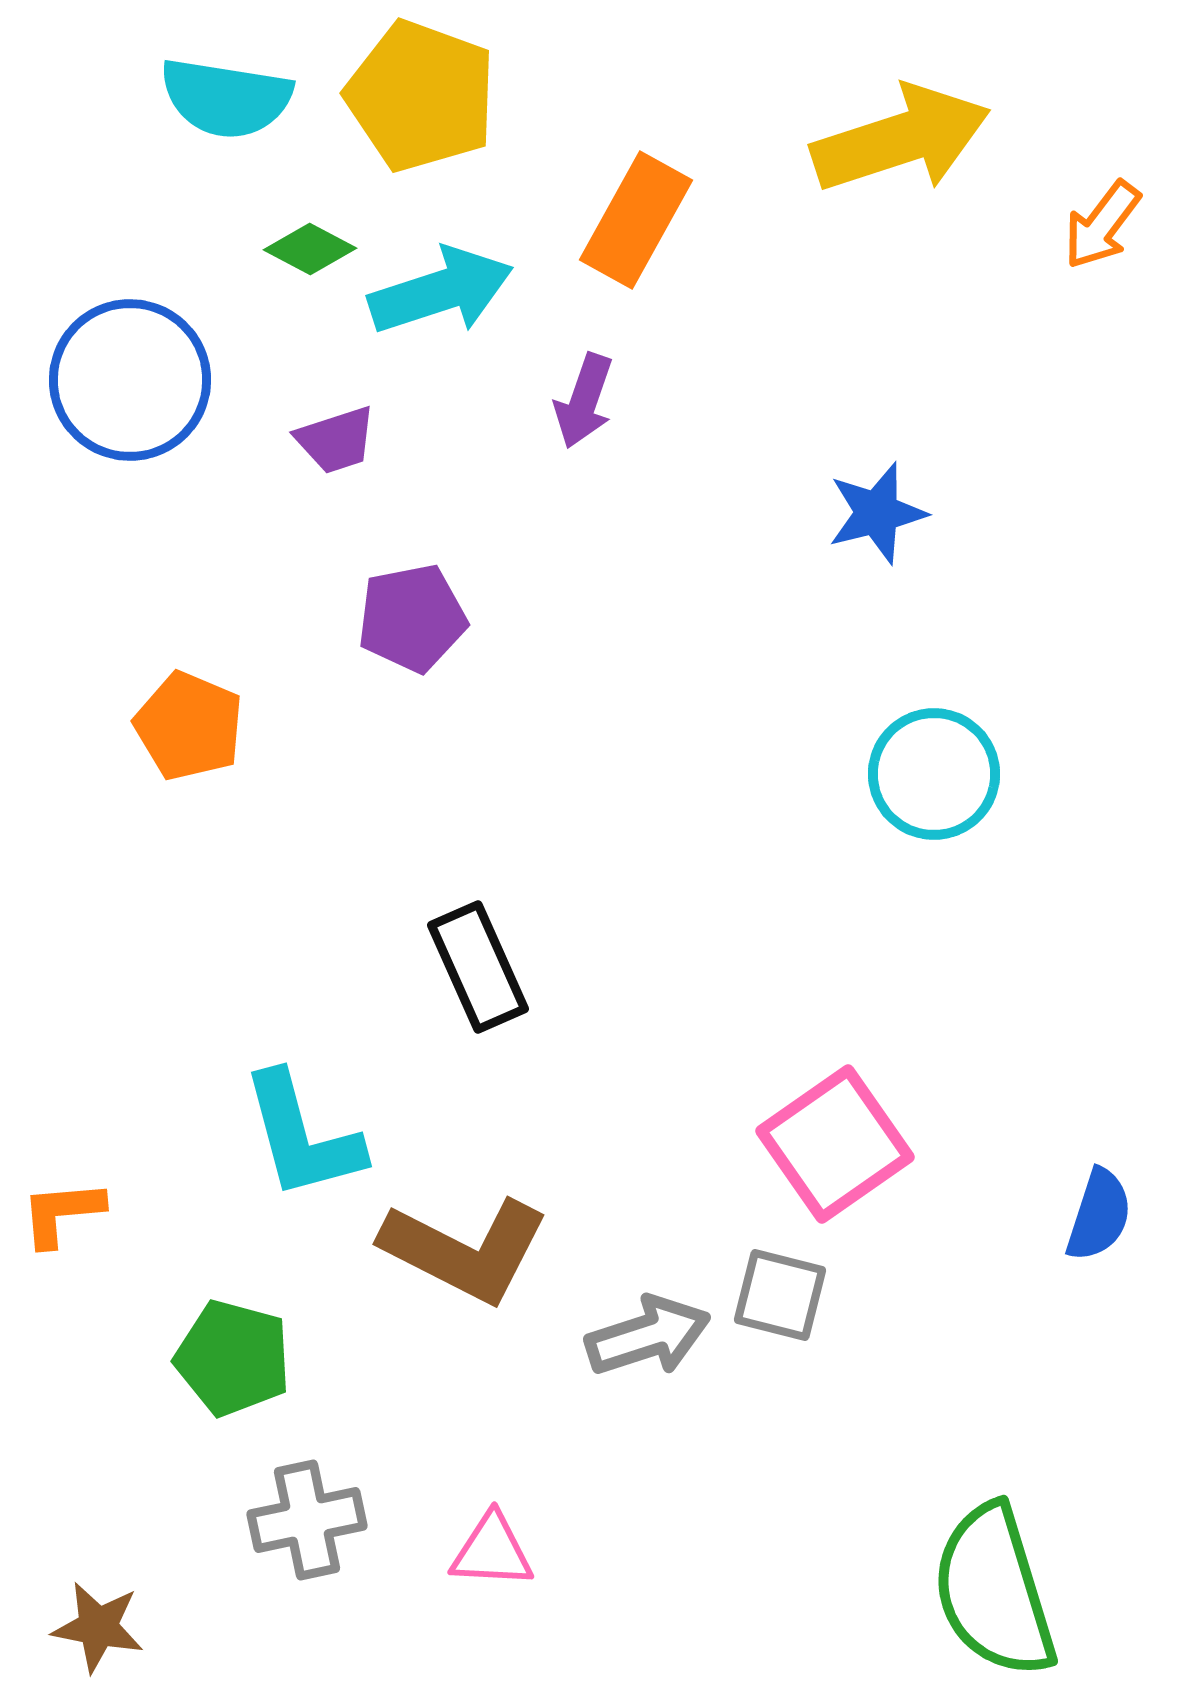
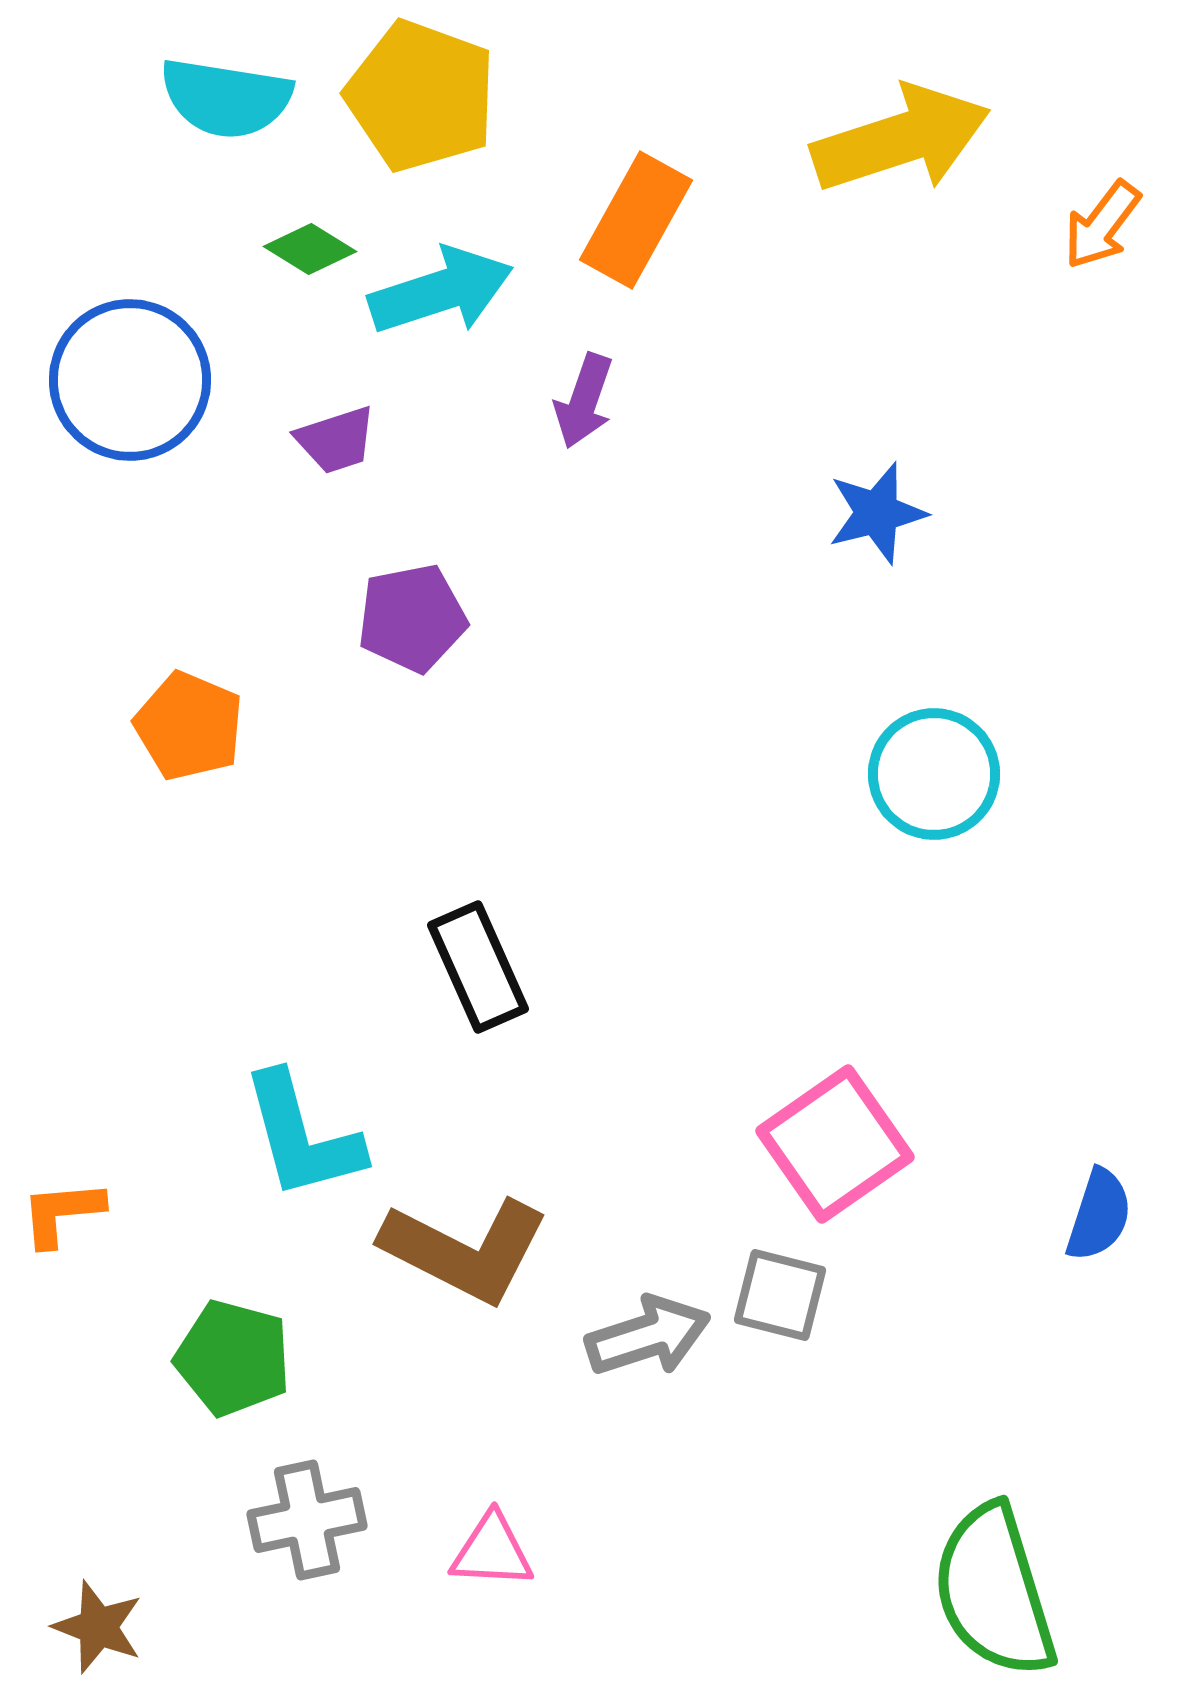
green diamond: rotated 4 degrees clockwise
brown star: rotated 10 degrees clockwise
